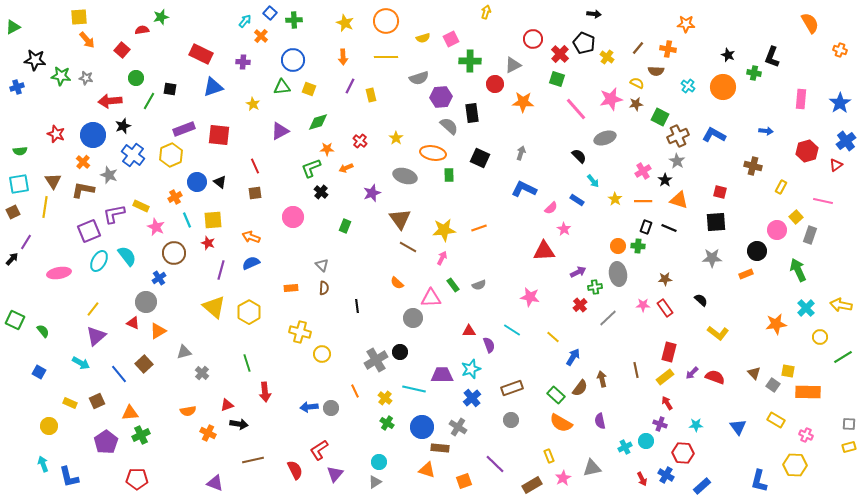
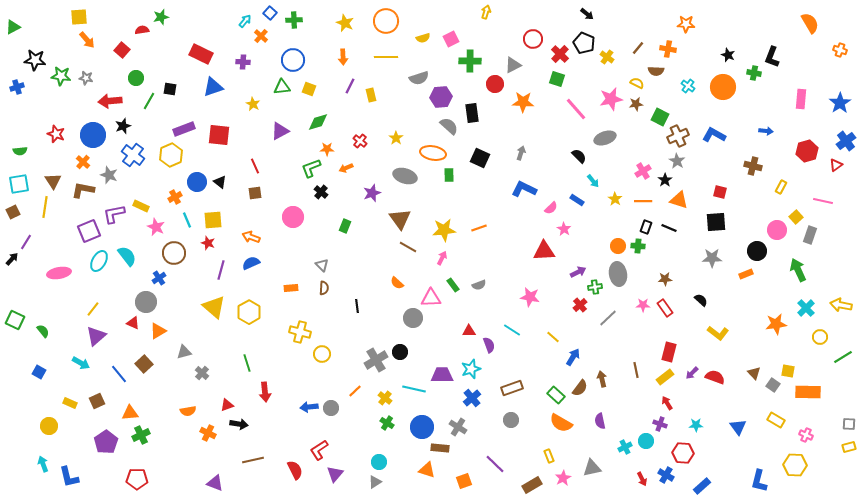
black arrow at (594, 14): moved 7 px left; rotated 32 degrees clockwise
orange line at (355, 391): rotated 72 degrees clockwise
